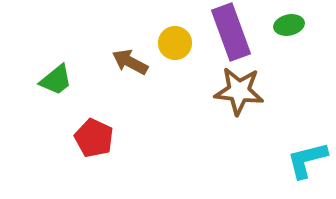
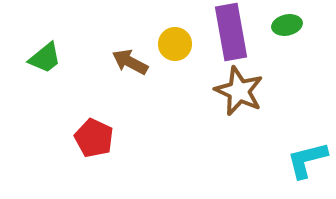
green ellipse: moved 2 px left
purple rectangle: rotated 10 degrees clockwise
yellow circle: moved 1 px down
green trapezoid: moved 11 px left, 22 px up
brown star: rotated 18 degrees clockwise
